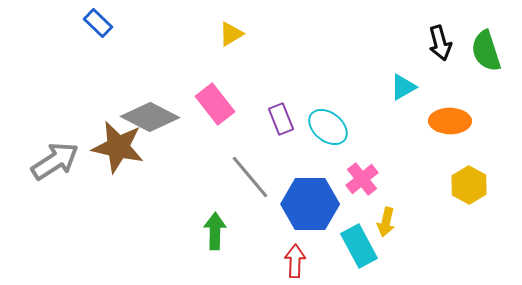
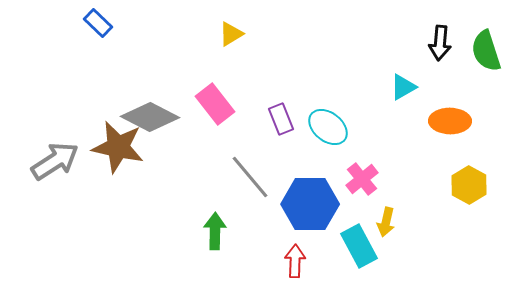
black arrow: rotated 20 degrees clockwise
